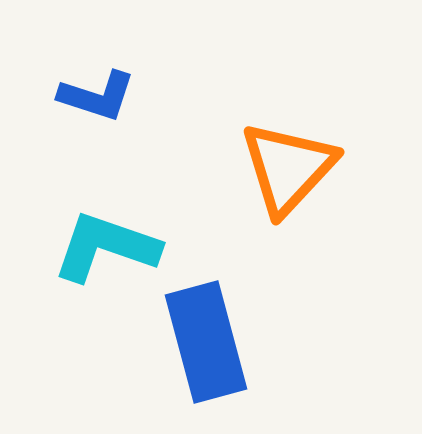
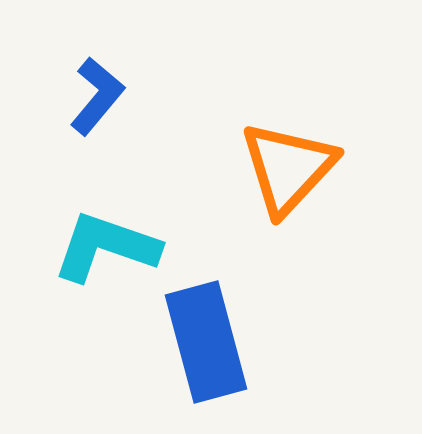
blue L-shape: rotated 68 degrees counterclockwise
